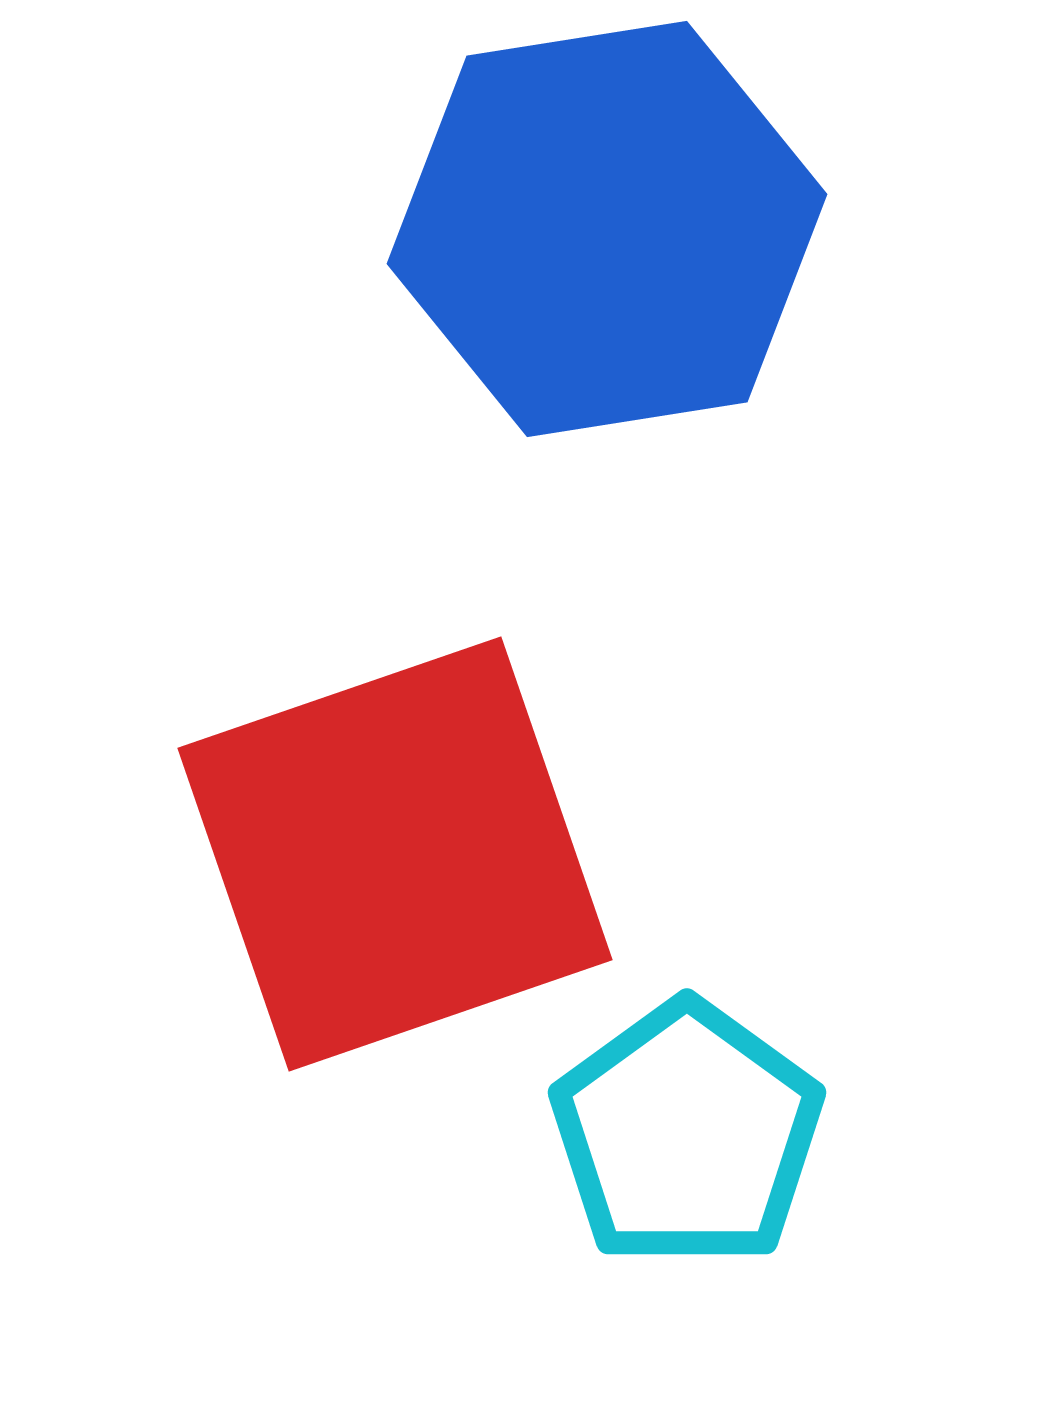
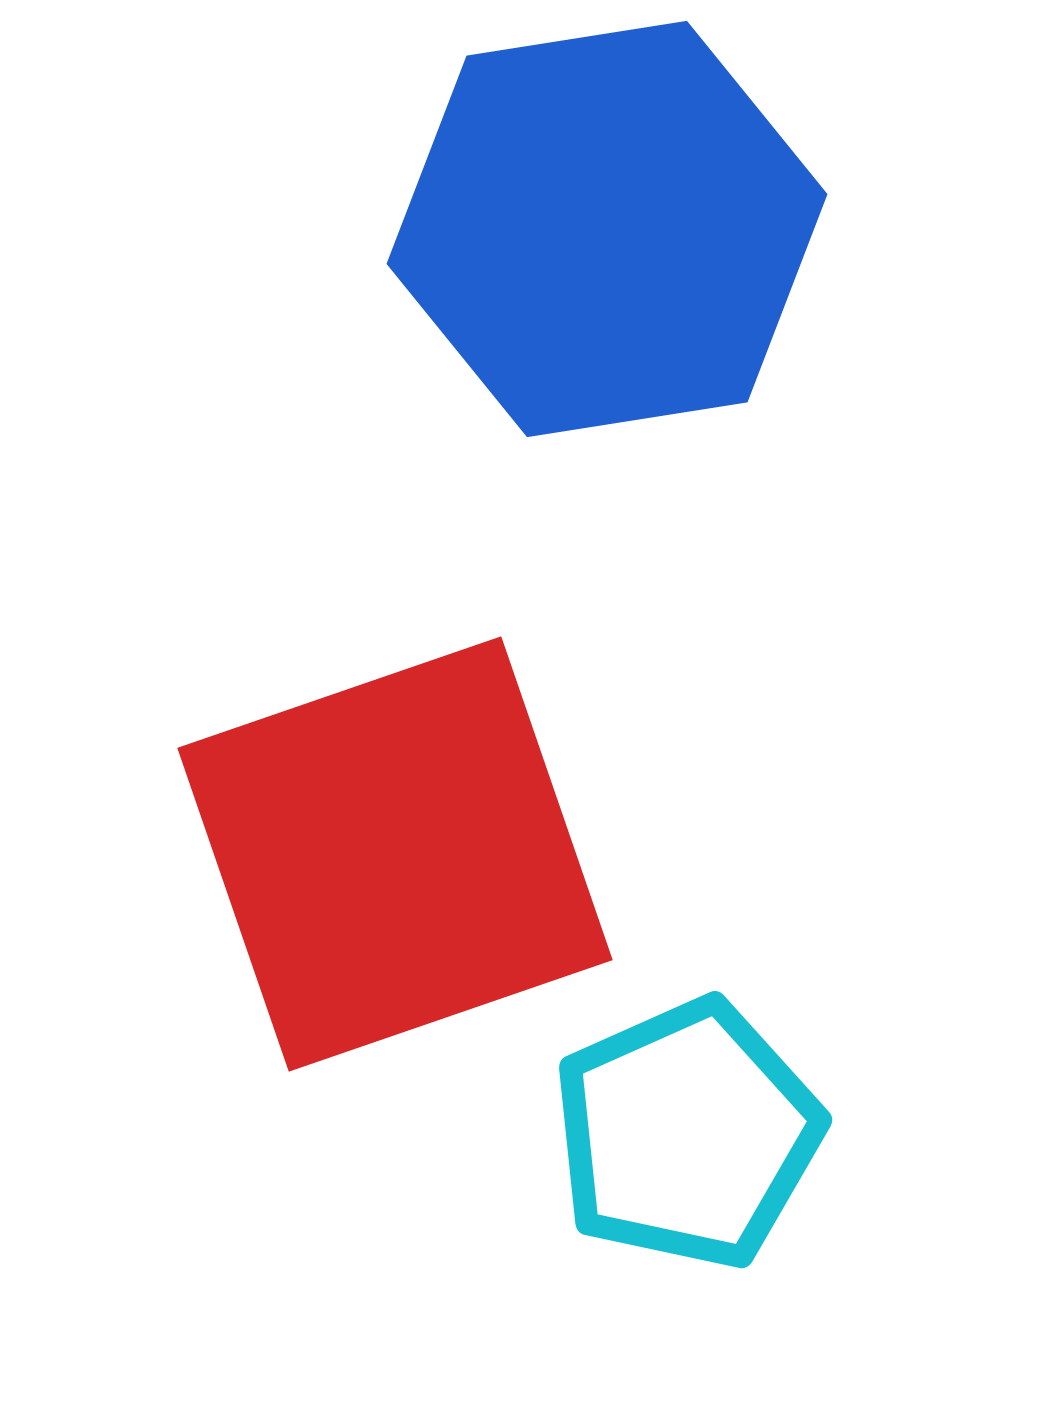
cyan pentagon: rotated 12 degrees clockwise
